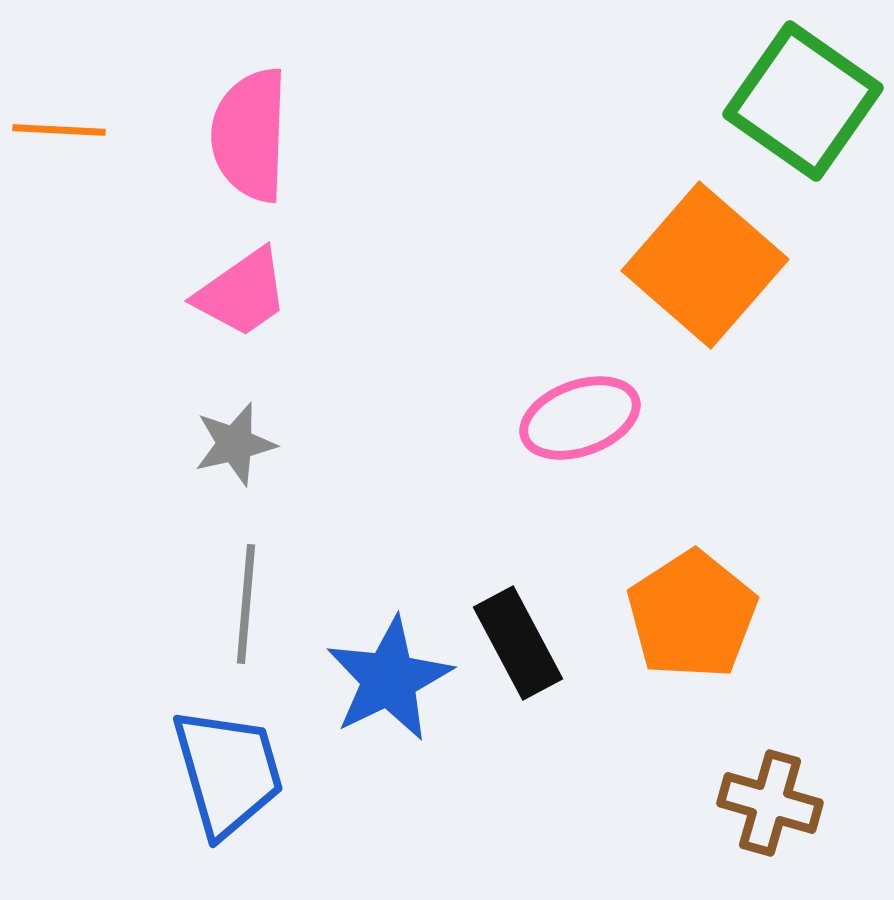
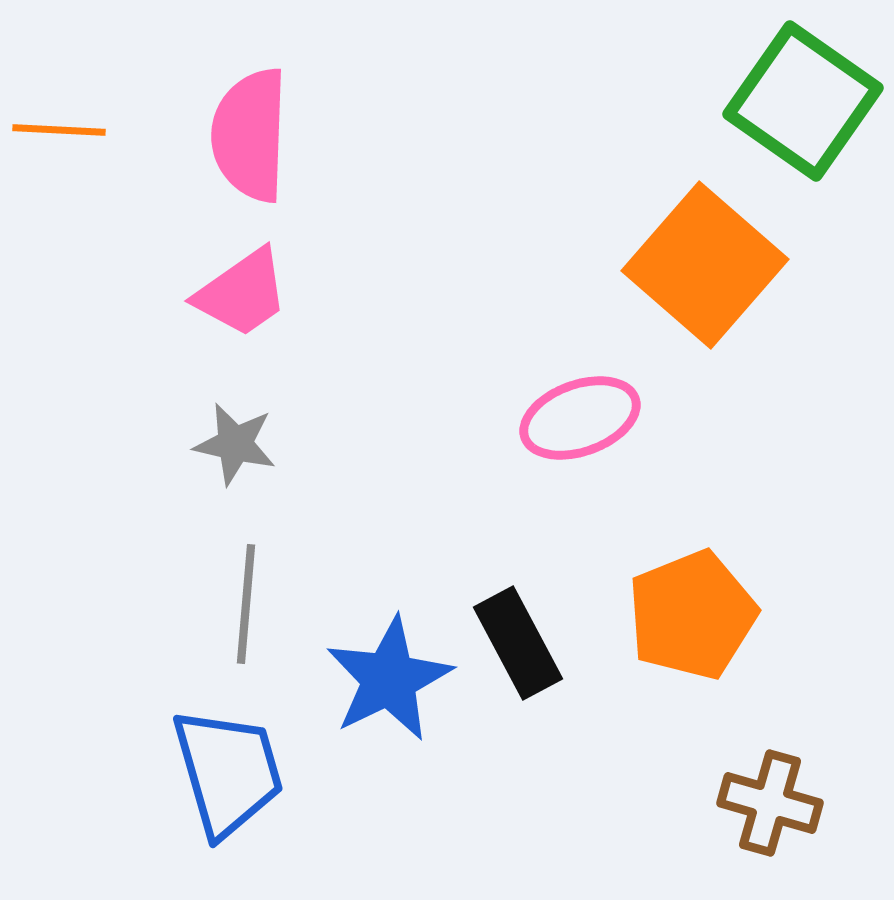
gray star: rotated 26 degrees clockwise
orange pentagon: rotated 11 degrees clockwise
